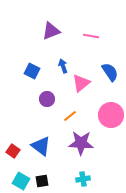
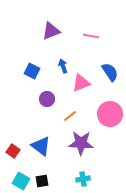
pink triangle: rotated 18 degrees clockwise
pink circle: moved 1 px left, 1 px up
